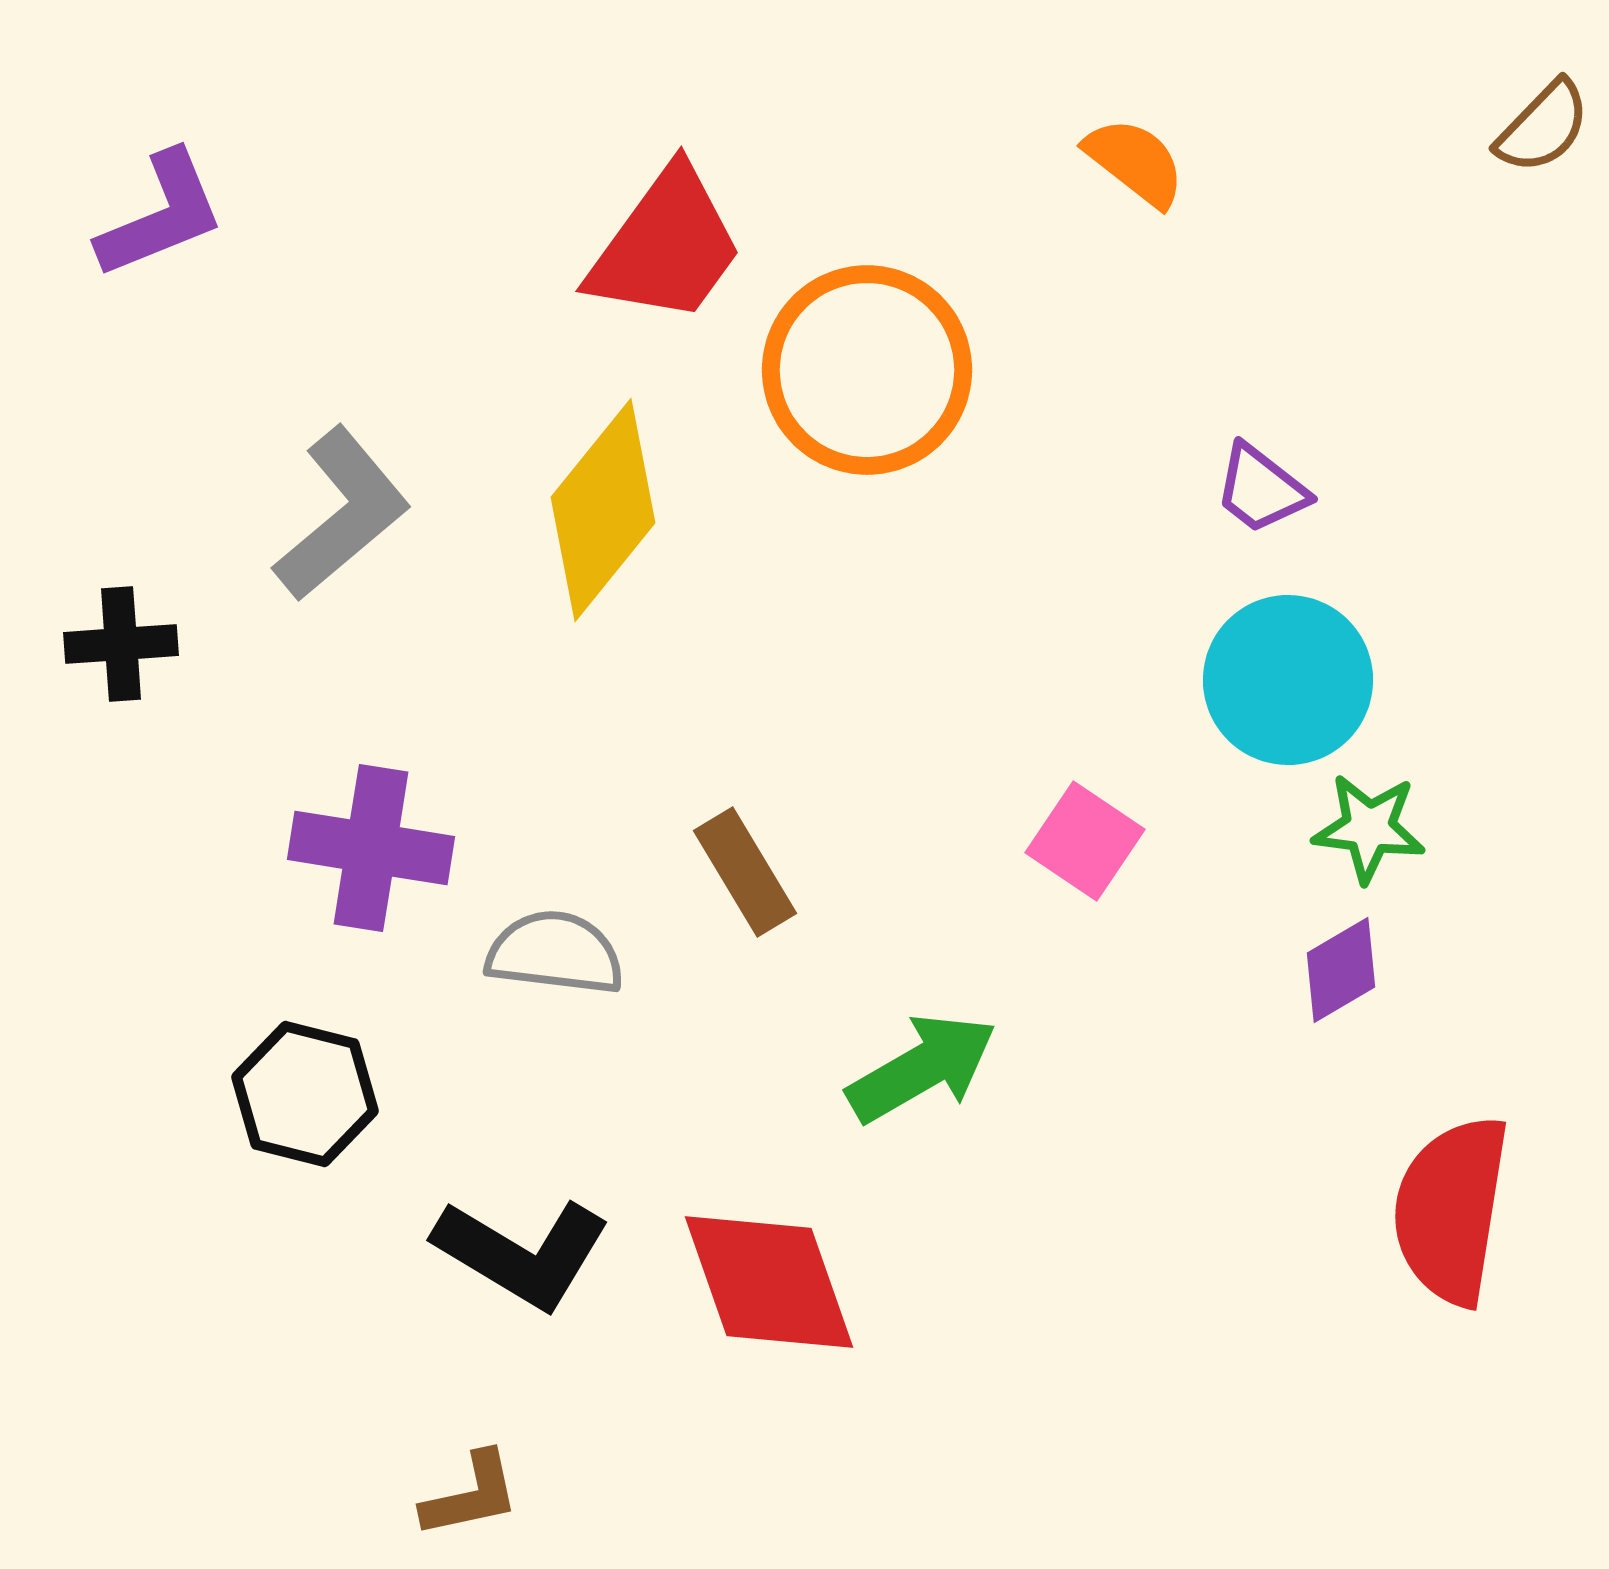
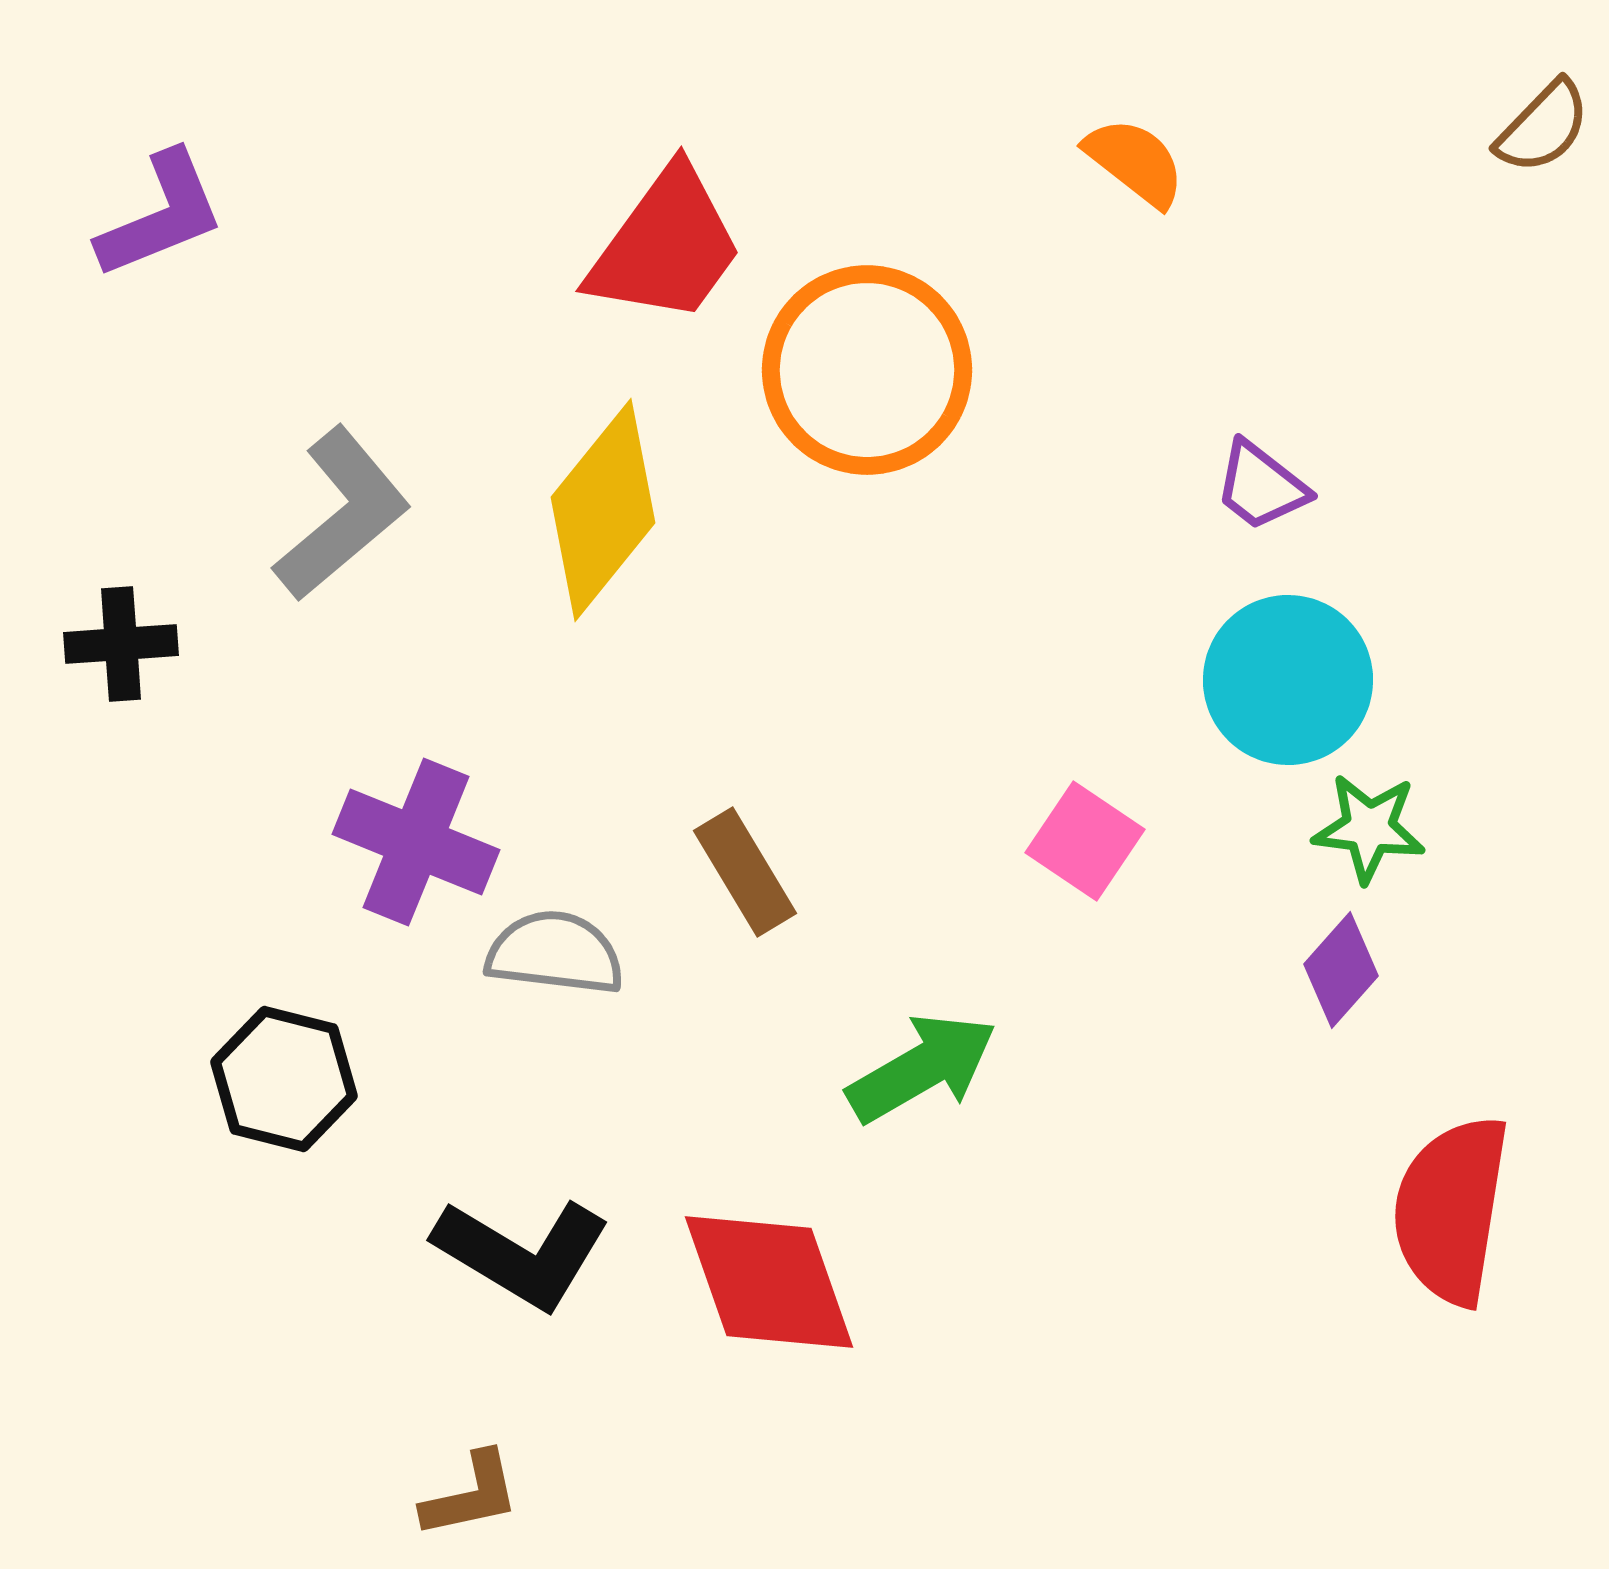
purple trapezoid: moved 3 px up
purple cross: moved 45 px right, 6 px up; rotated 13 degrees clockwise
purple diamond: rotated 18 degrees counterclockwise
black hexagon: moved 21 px left, 15 px up
